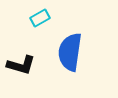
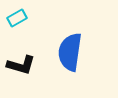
cyan rectangle: moved 23 px left
